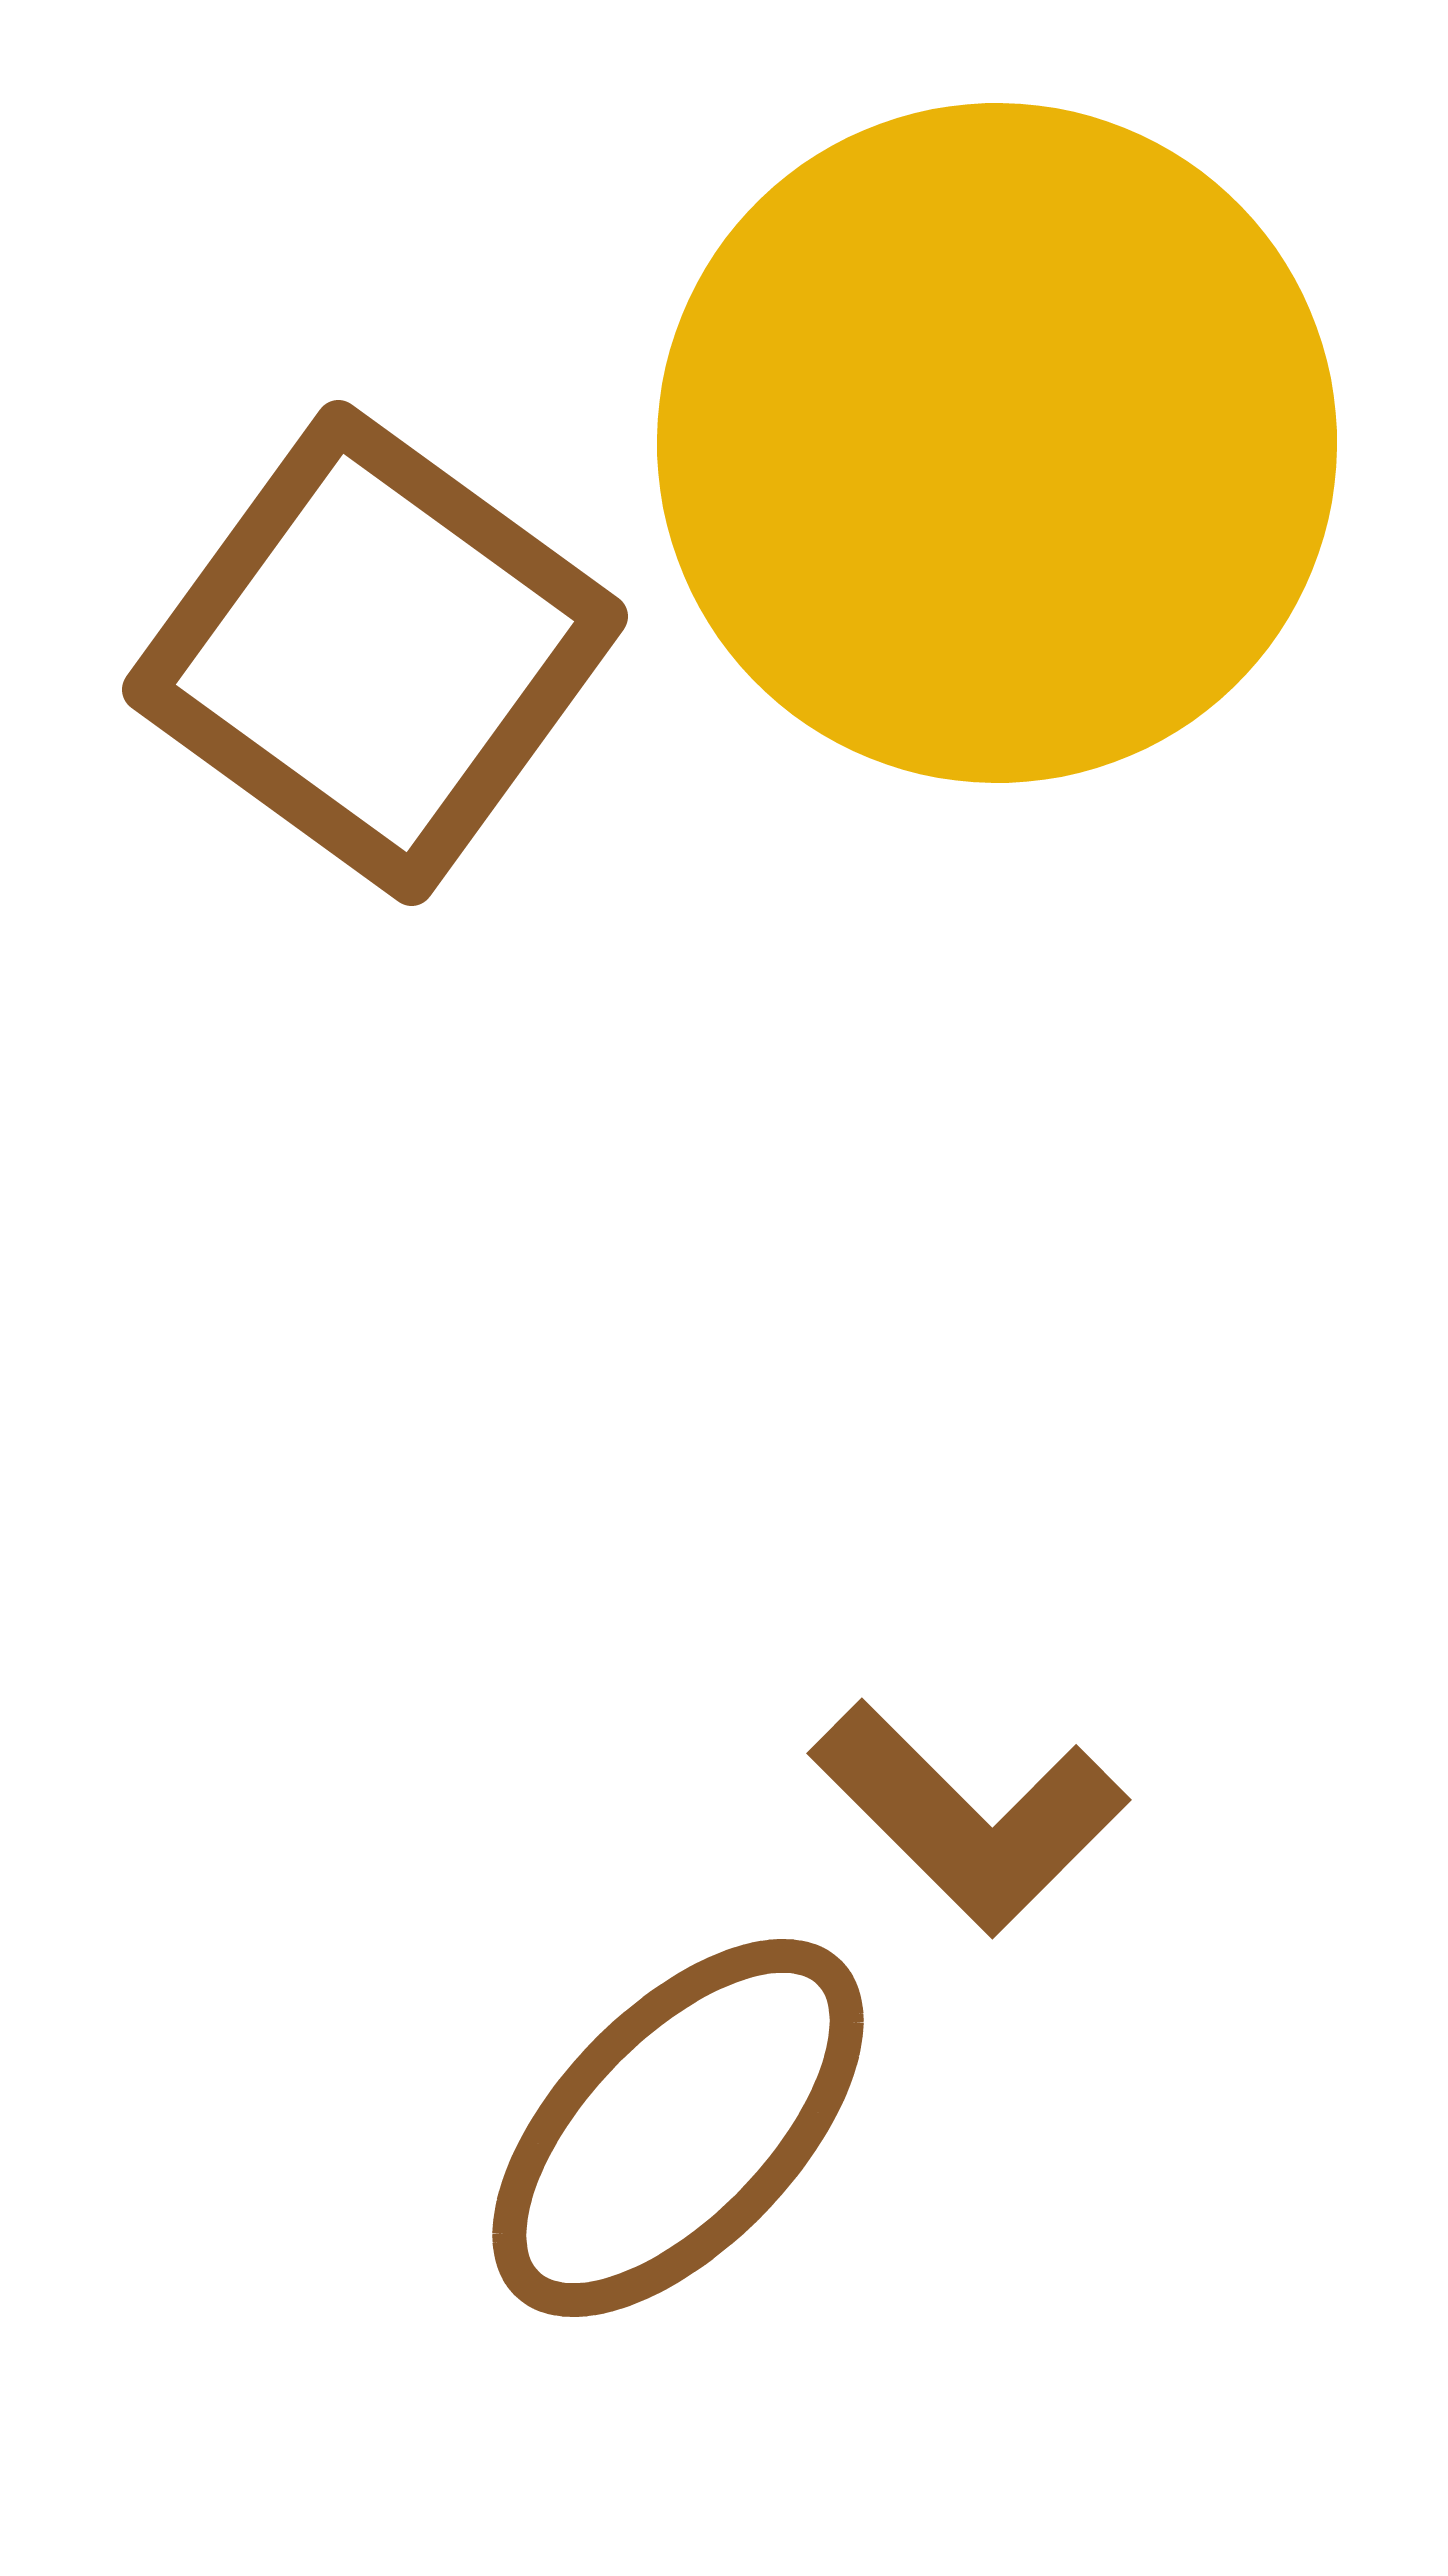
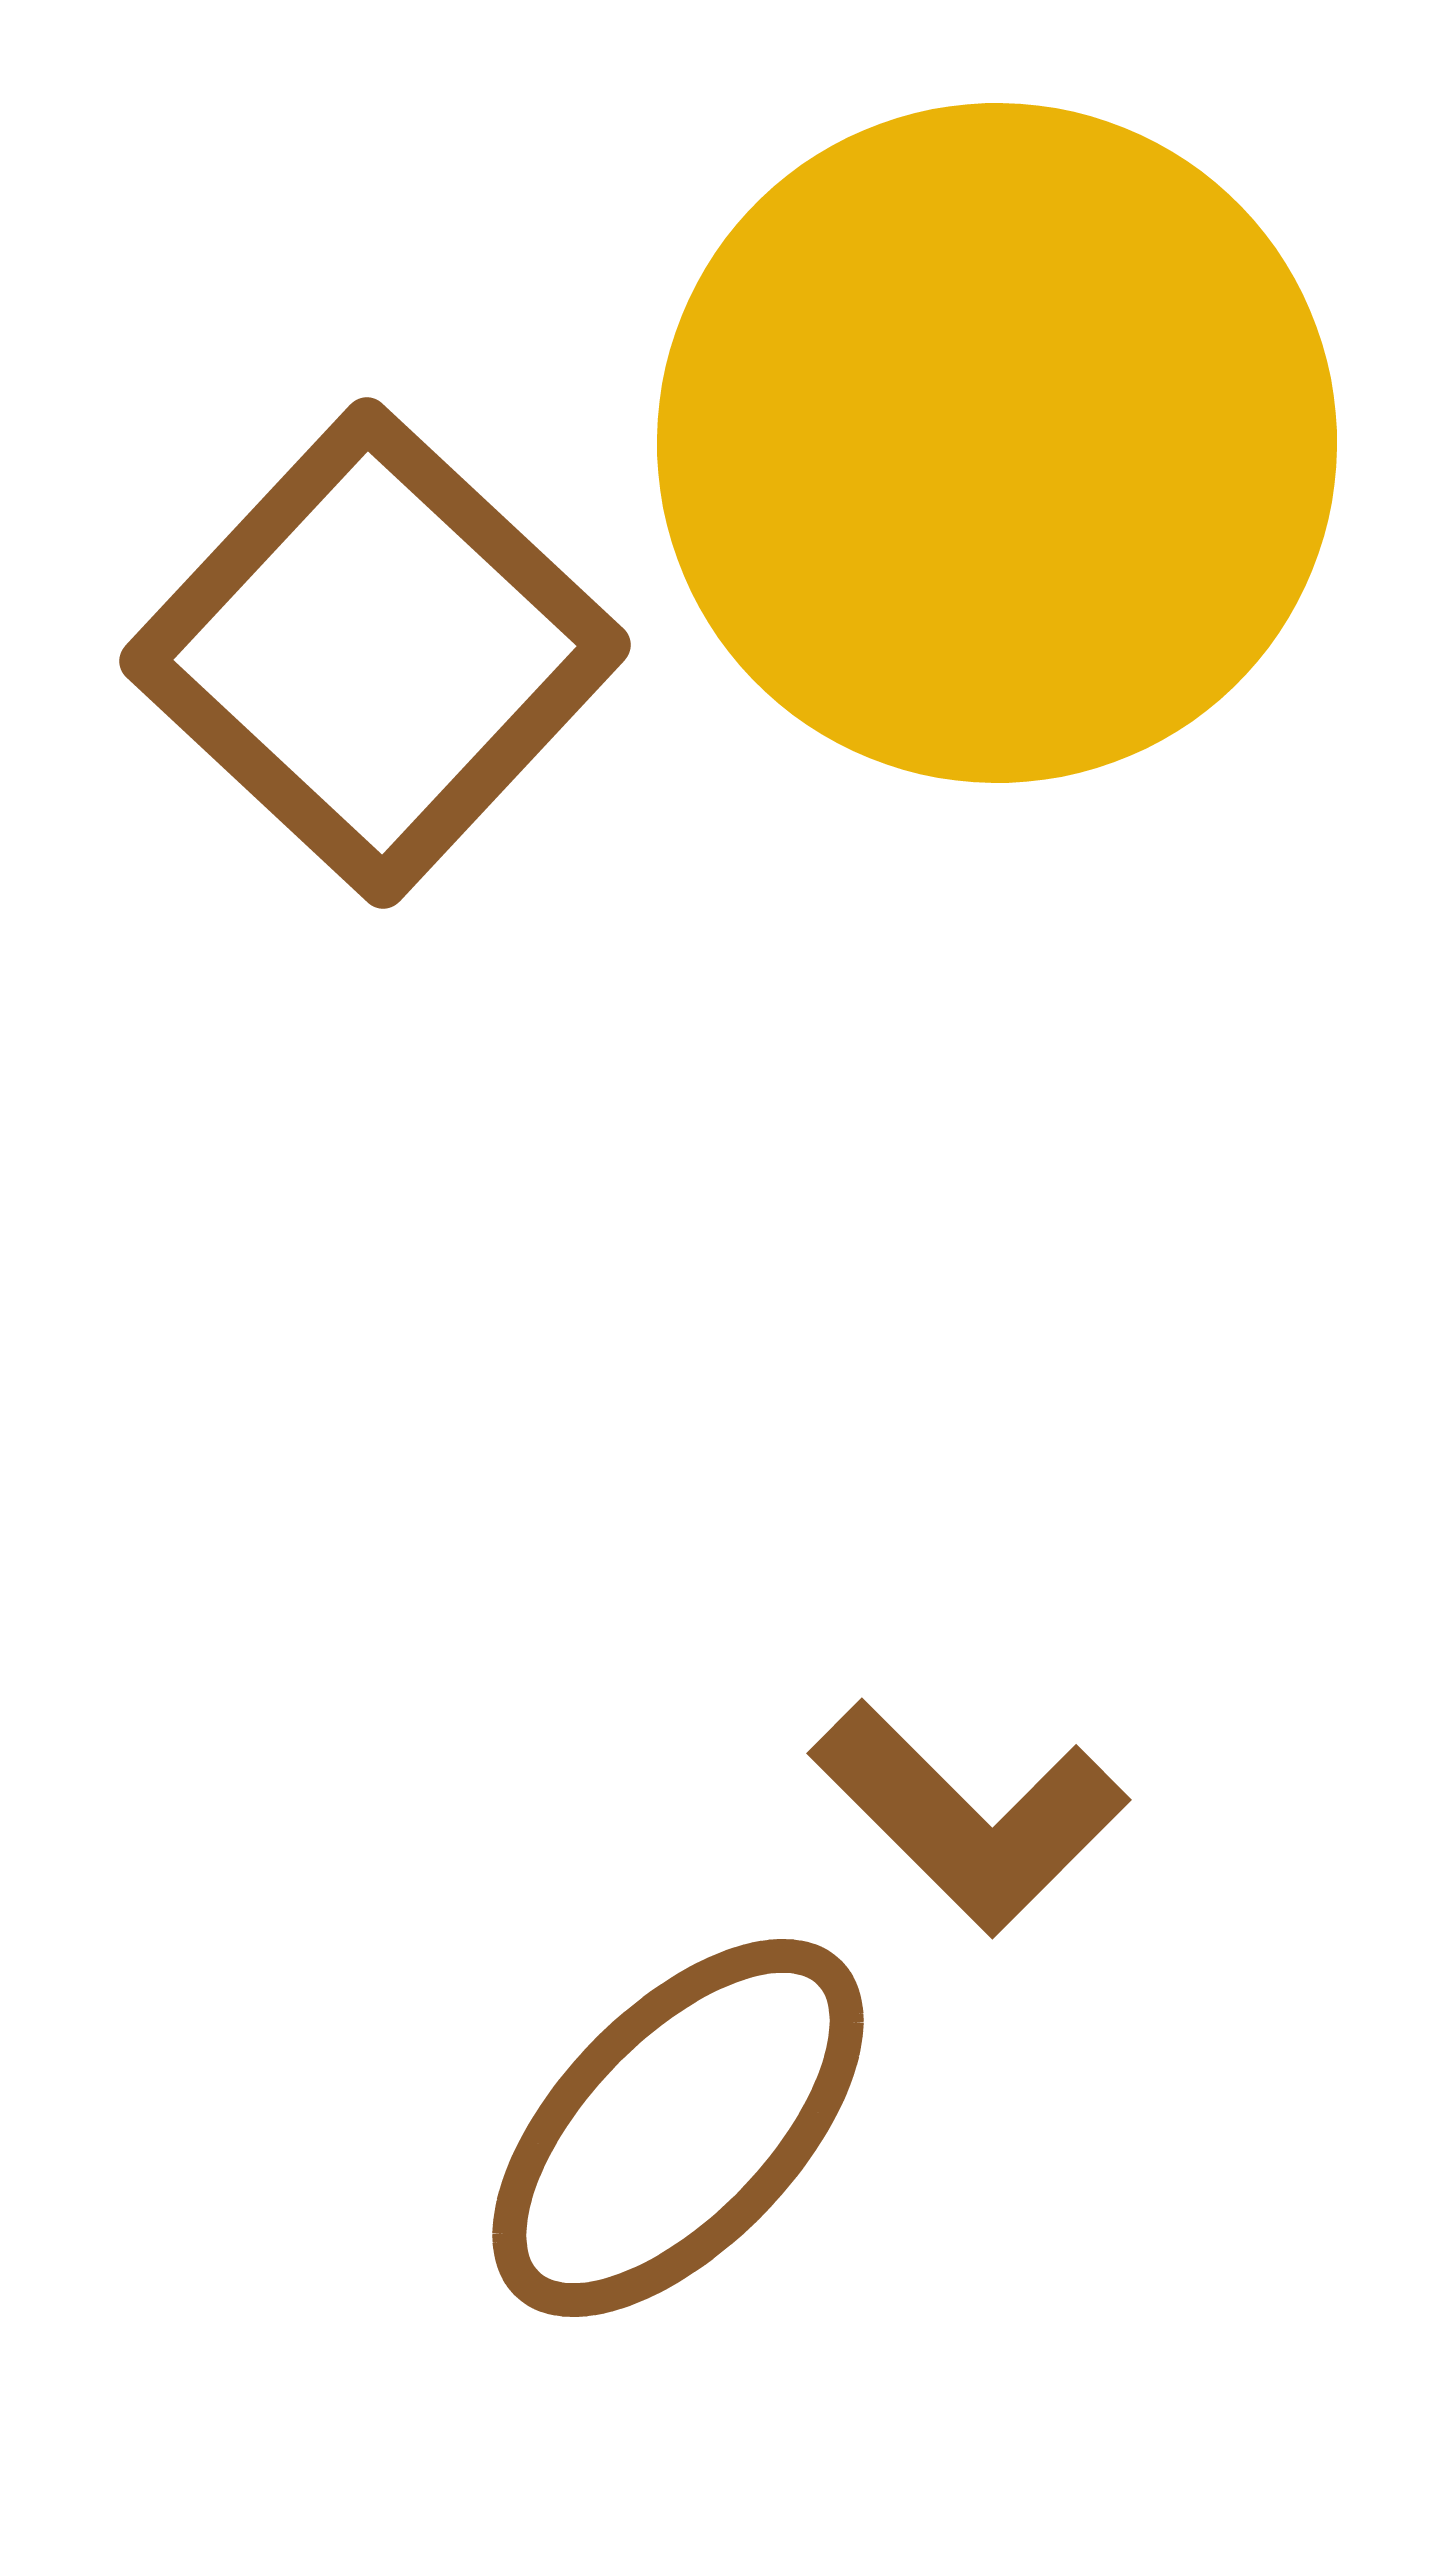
brown square: rotated 7 degrees clockwise
